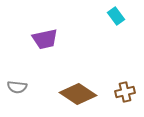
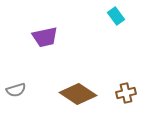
purple trapezoid: moved 2 px up
gray semicircle: moved 1 px left, 3 px down; rotated 24 degrees counterclockwise
brown cross: moved 1 px right, 1 px down
